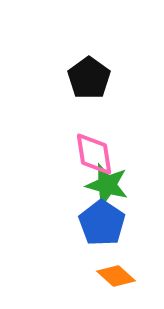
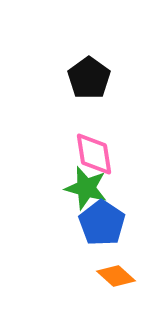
green star: moved 21 px left, 3 px down
